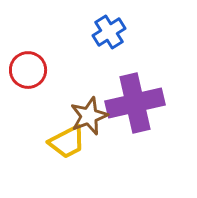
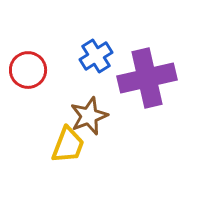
blue cross: moved 13 px left, 24 px down
purple cross: moved 12 px right, 25 px up
yellow trapezoid: moved 1 px right, 3 px down; rotated 42 degrees counterclockwise
